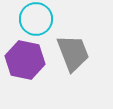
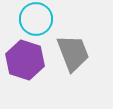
purple hexagon: rotated 6 degrees clockwise
